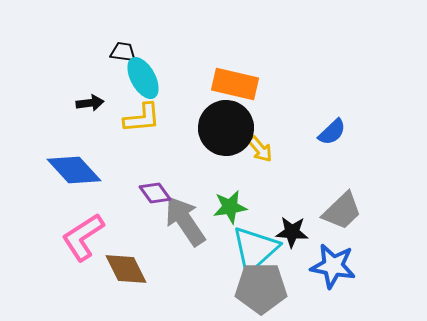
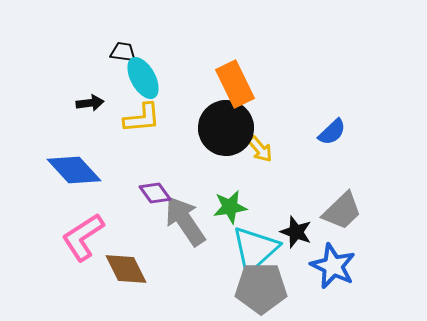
orange rectangle: rotated 51 degrees clockwise
black star: moved 4 px right; rotated 16 degrees clockwise
blue star: rotated 15 degrees clockwise
